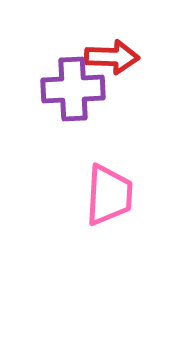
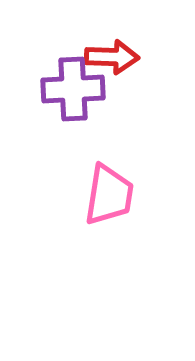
pink trapezoid: rotated 6 degrees clockwise
